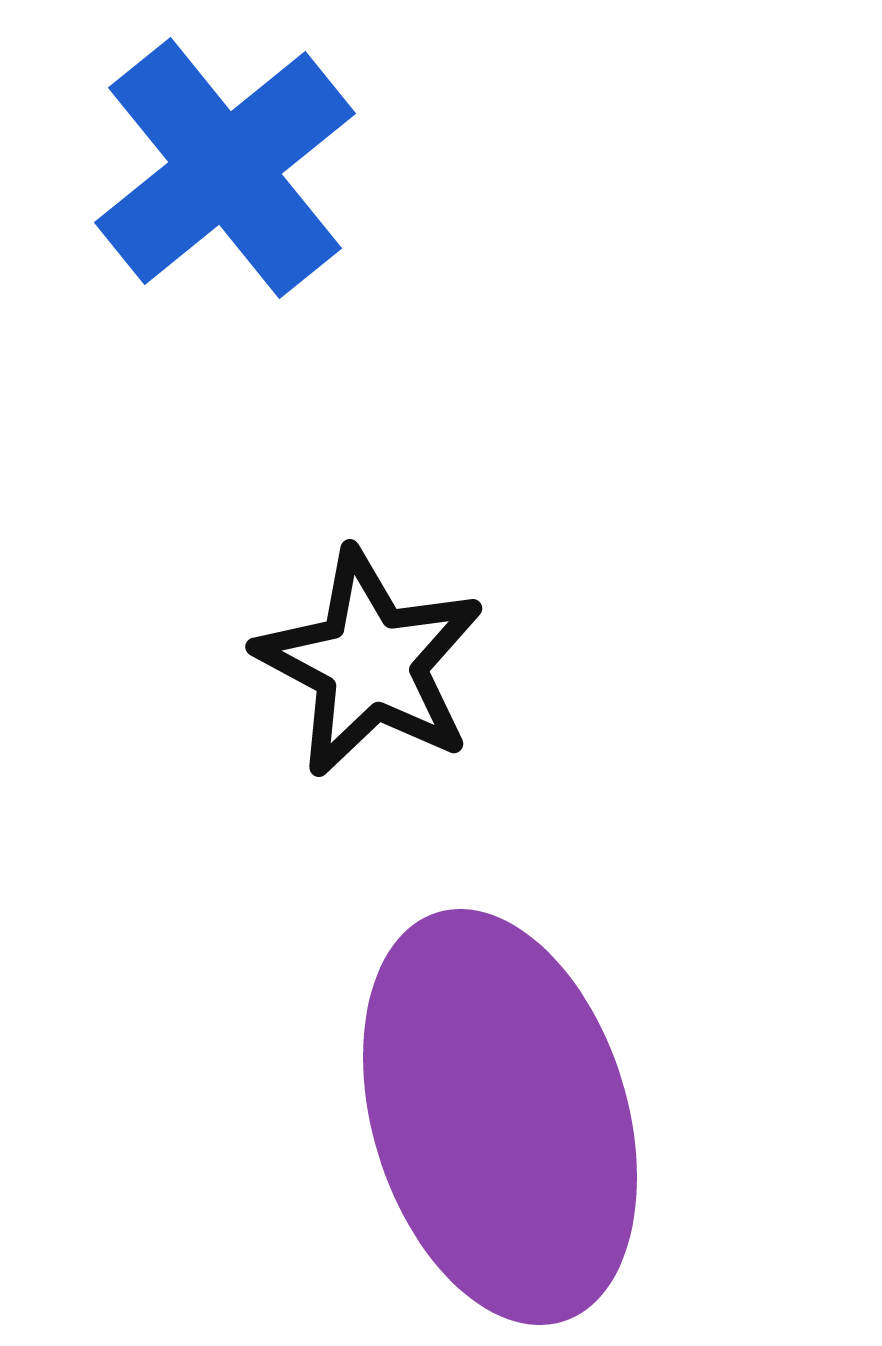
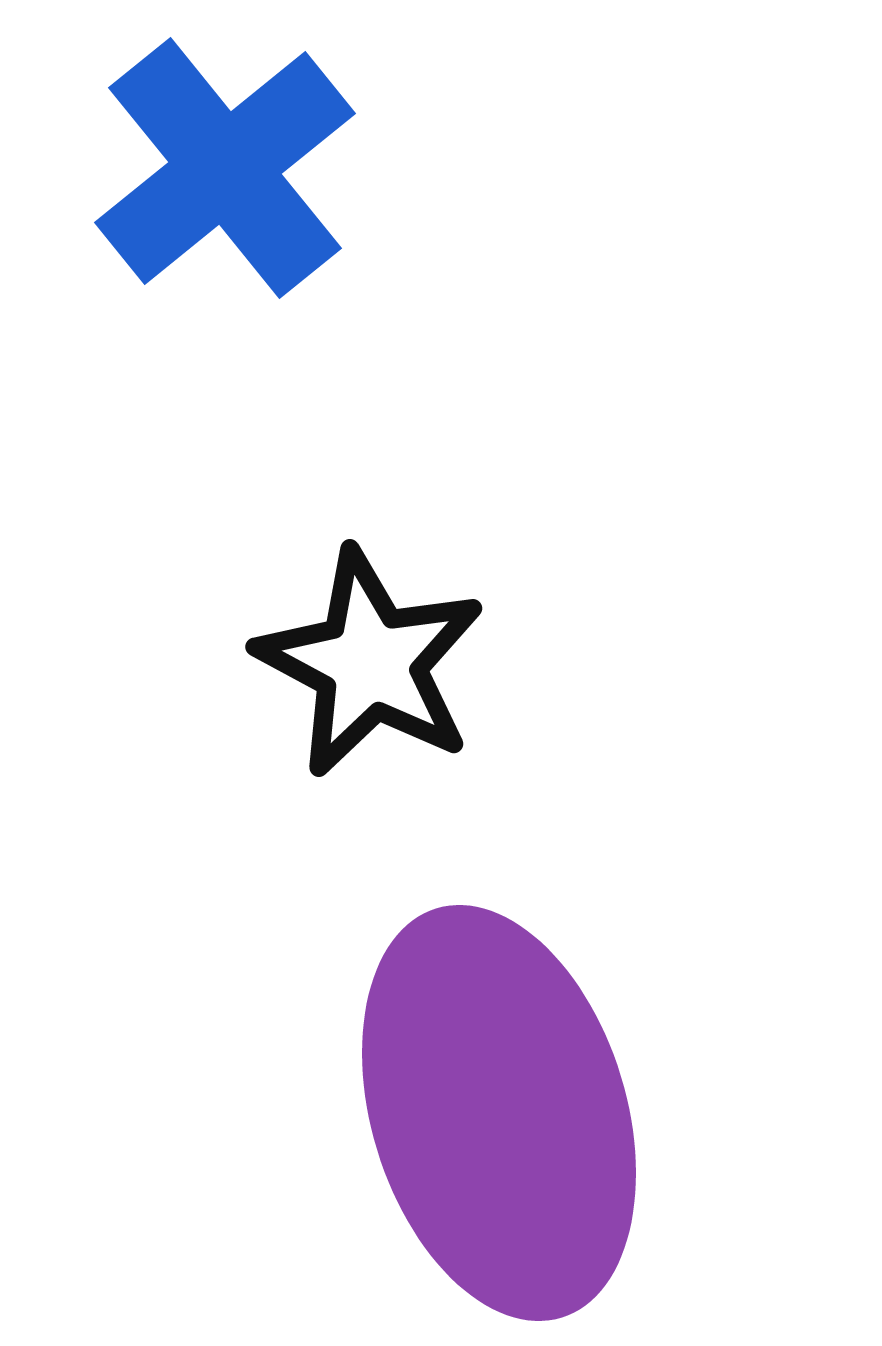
purple ellipse: moved 1 px left, 4 px up
